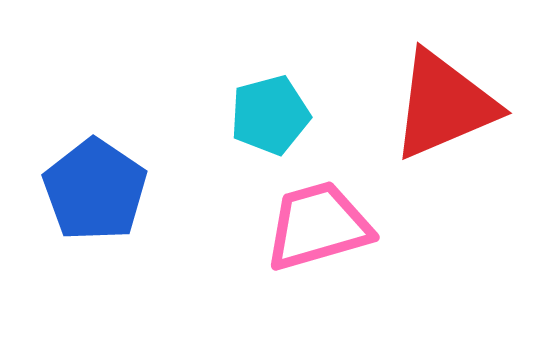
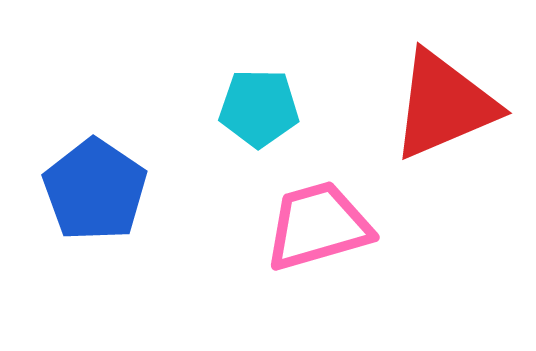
cyan pentagon: moved 11 px left, 7 px up; rotated 16 degrees clockwise
